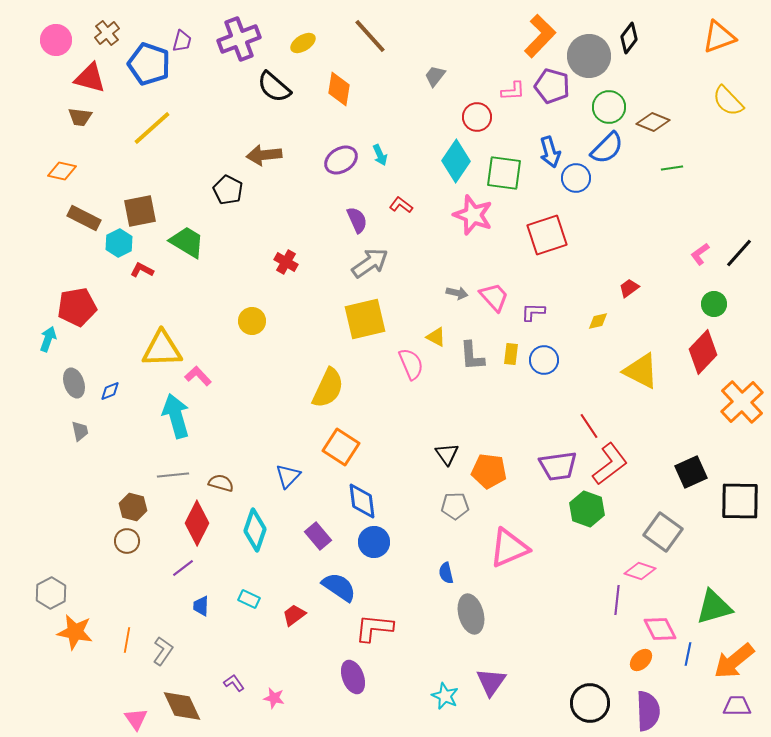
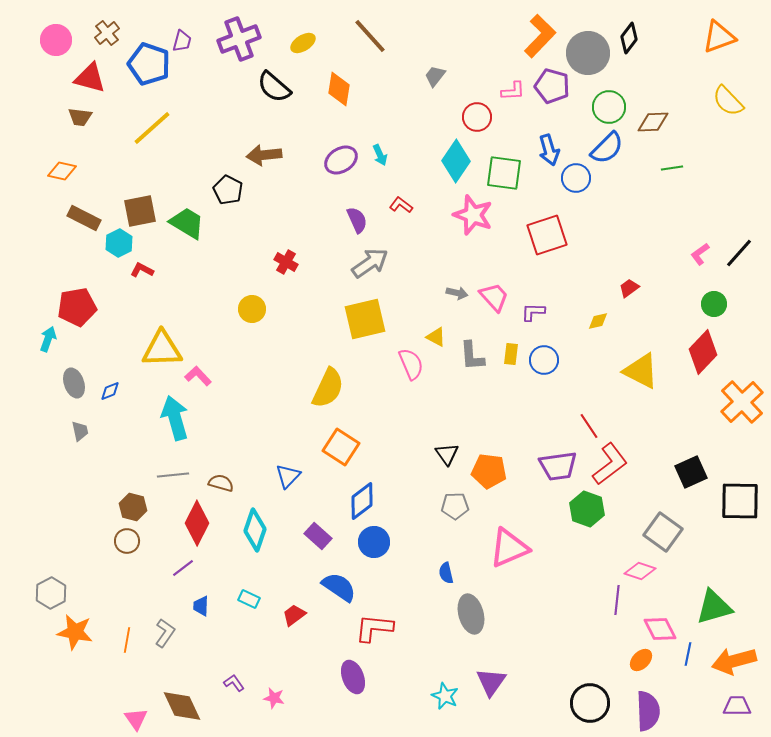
gray circle at (589, 56): moved 1 px left, 3 px up
brown diamond at (653, 122): rotated 24 degrees counterclockwise
blue arrow at (550, 152): moved 1 px left, 2 px up
green trapezoid at (187, 242): moved 19 px up
yellow circle at (252, 321): moved 12 px up
cyan arrow at (176, 416): moved 1 px left, 2 px down
blue diamond at (362, 501): rotated 60 degrees clockwise
purple rectangle at (318, 536): rotated 8 degrees counterclockwise
gray L-shape at (163, 651): moved 2 px right, 18 px up
orange arrow at (734, 661): rotated 24 degrees clockwise
